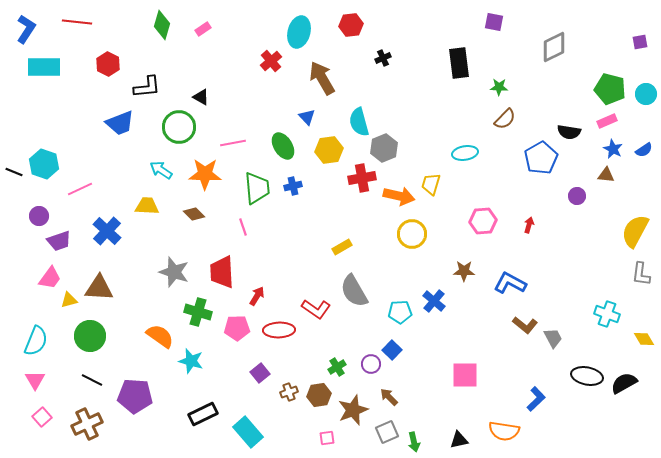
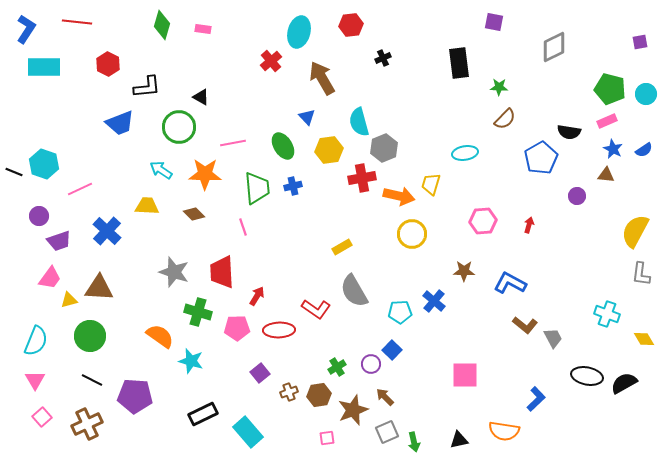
pink rectangle at (203, 29): rotated 42 degrees clockwise
brown arrow at (389, 397): moved 4 px left
